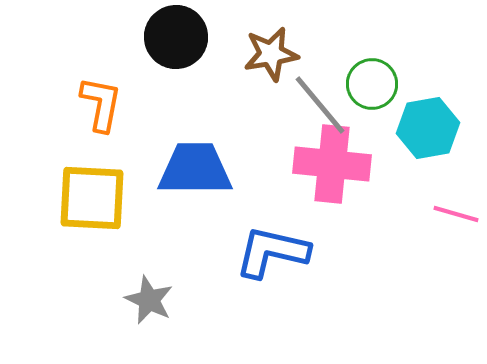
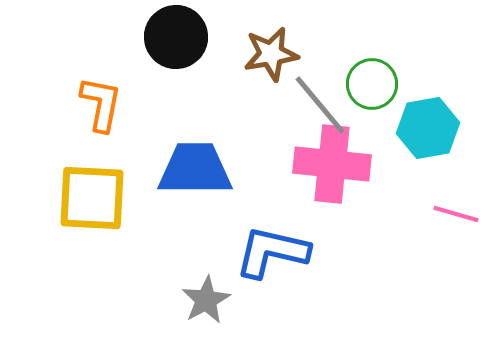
gray star: moved 57 px right; rotated 18 degrees clockwise
